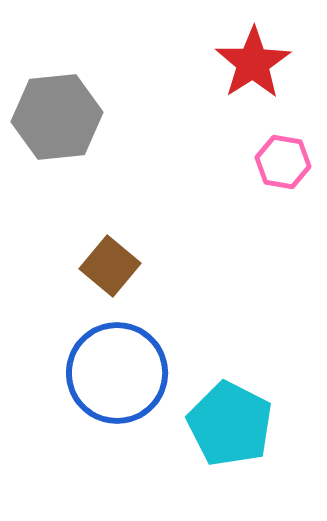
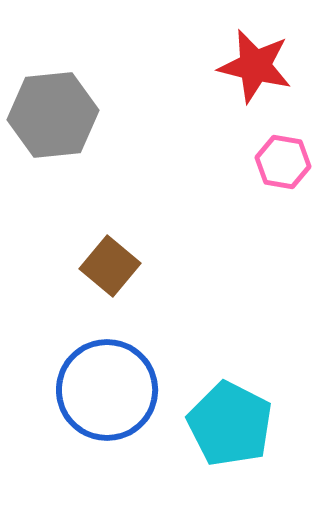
red star: moved 2 px right, 3 px down; rotated 26 degrees counterclockwise
gray hexagon: moved 4 px left, 2 px up
blue circle: moved 10 px left, 17 px down
